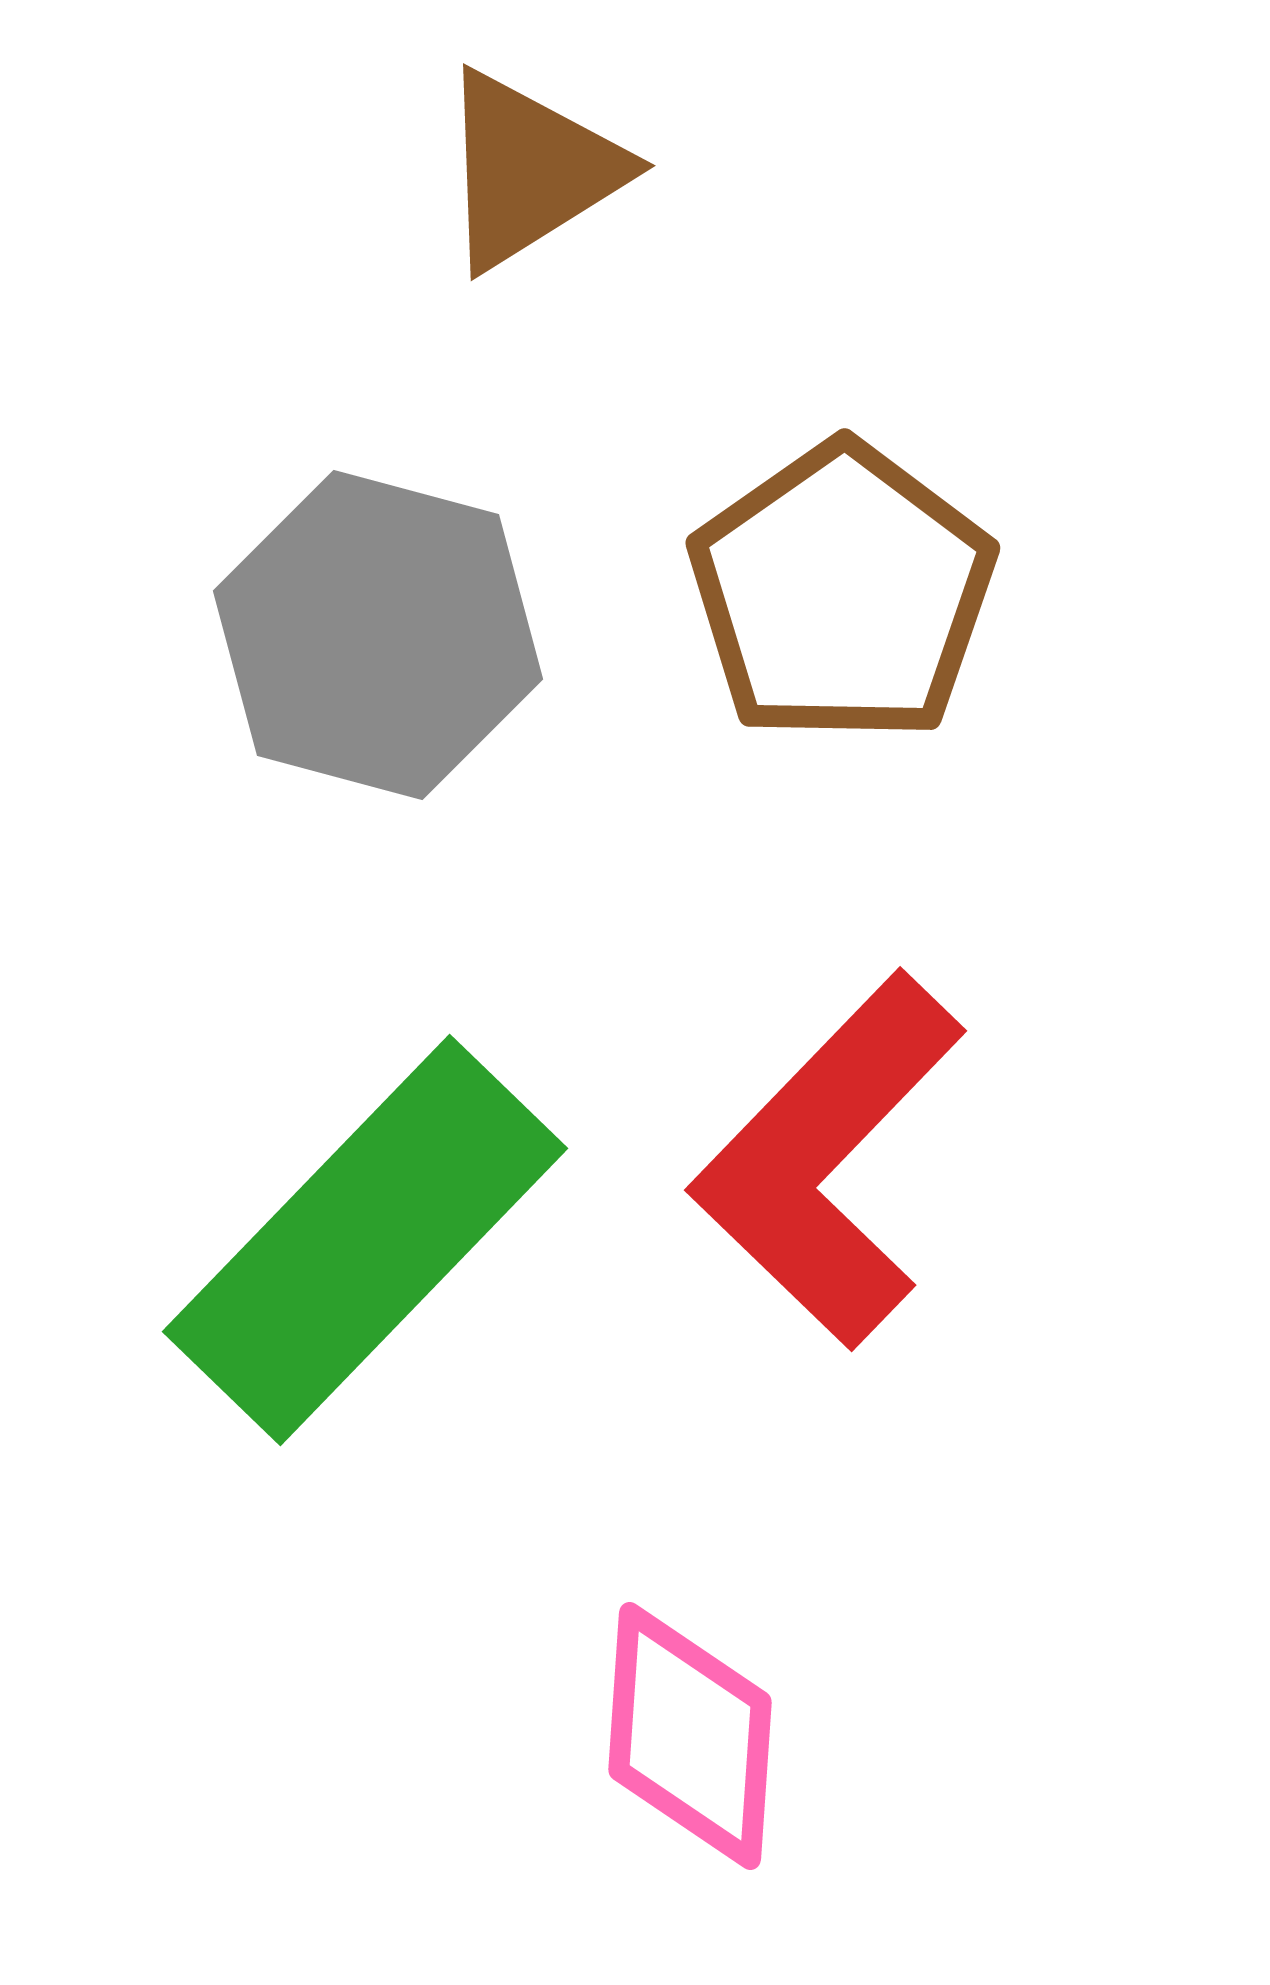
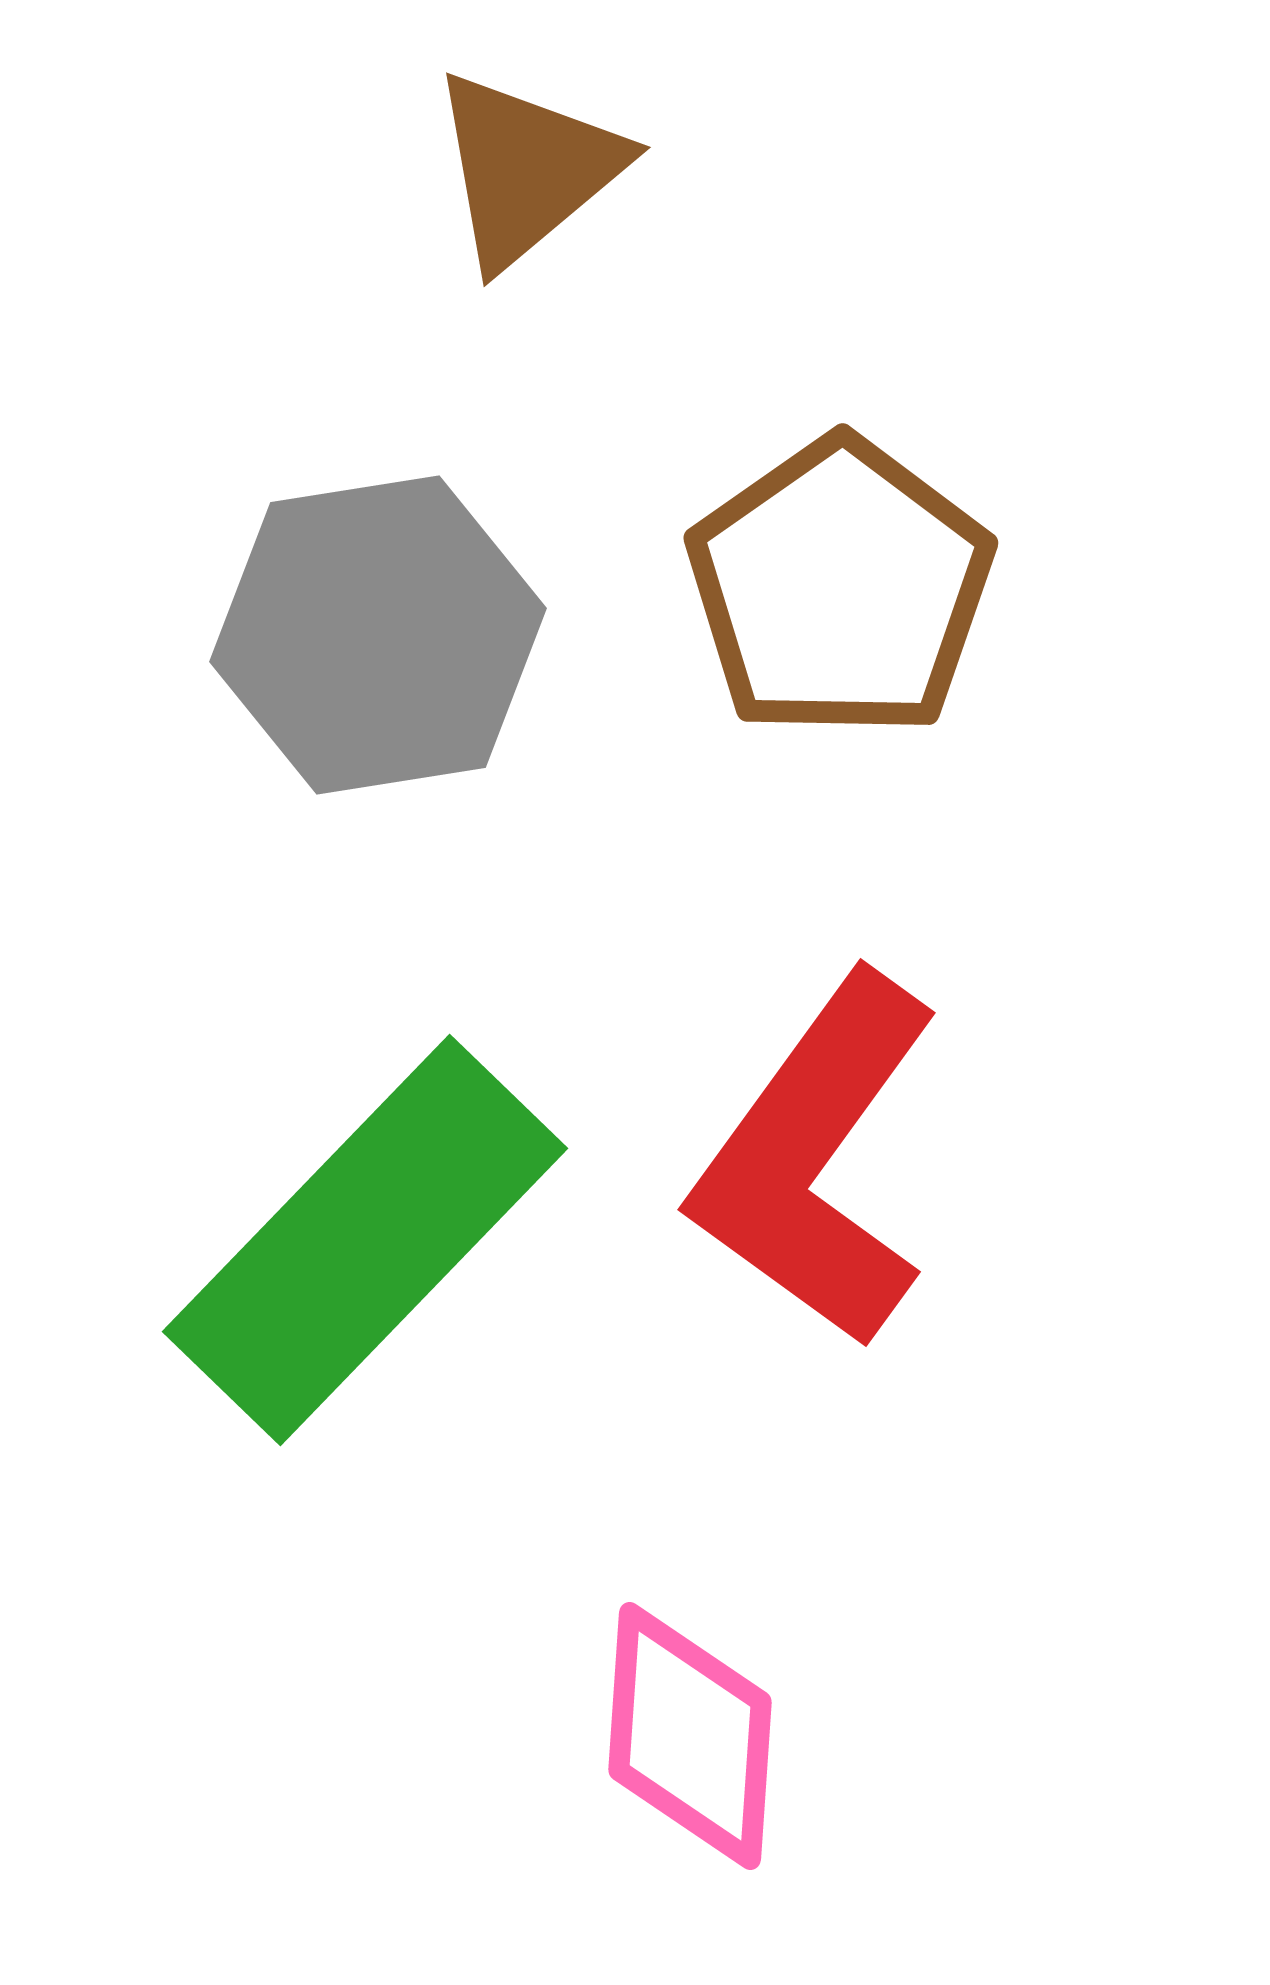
brown triangle: moved 3 px left, 1 px up; rotated 8 degrees counterclockwise
brown pentagon: moved 2 px left, 5 px up
gray hexagon: rotated 24 degrees counterclockwise
red L-shape: moved 12 px left; rotated 8 degrees counterclockwise
